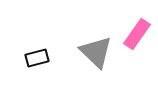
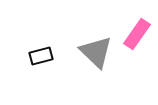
black rectangle: moved 4 px right, 2 px up
